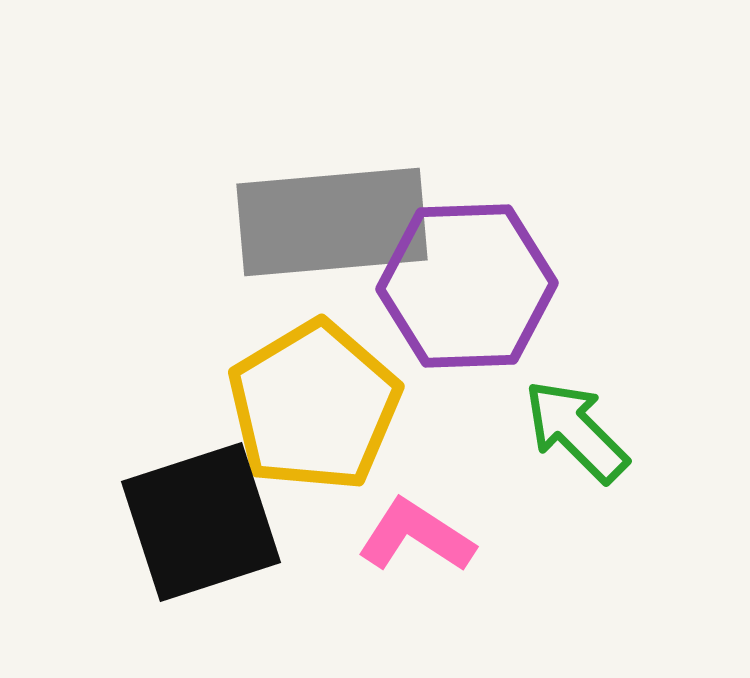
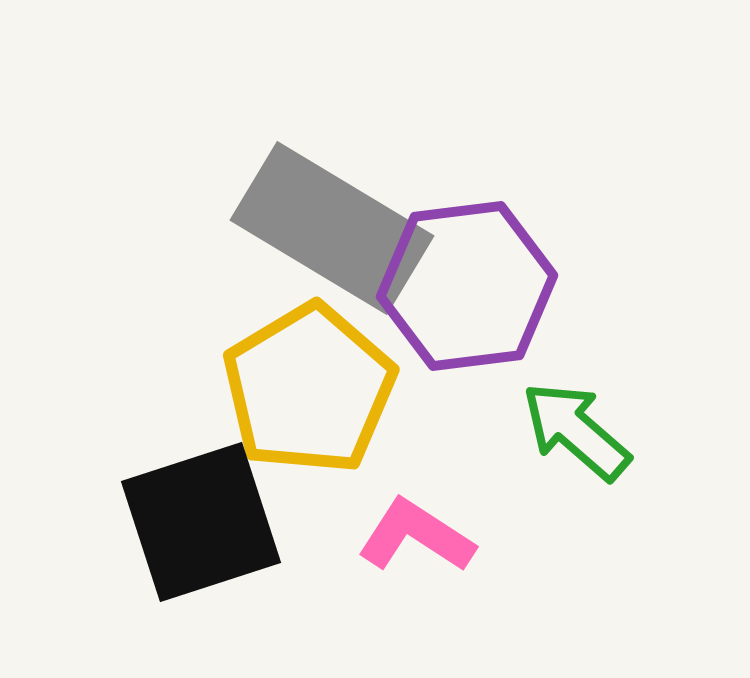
gray rectangle: moved 6 px down; rotated 36 degrees clockwise
purple hexagon: rotated 5 degrees counterclockwise
yellow pentagon: moved 5 px left, 17 px up
green arrow: rotated 4 degrees counterclockwise
